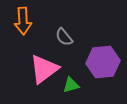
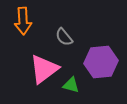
purple hexagon: moved 2 px left
green triangle: rotated 30 degrees clockwise
